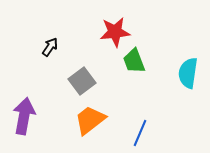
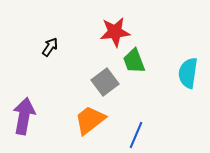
gray square: moved 23 px right, 1 px down
blue line: moved 4 px left, 2 px down
